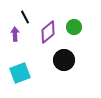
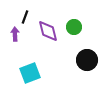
black line: rotated 48 degrees clockwise
purple diamond: moved 1 px up; rotated 65 degrees counterclockwise
black circle: moved 23 px right
cyan square: moved 10 px right
